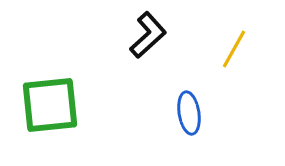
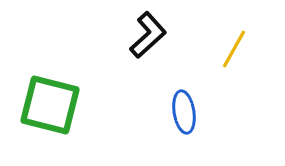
green square: rotated 20 degrees clockwise
blue ellipse: moved 5 px left, 1 px up
